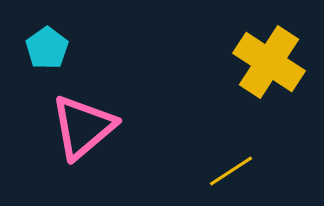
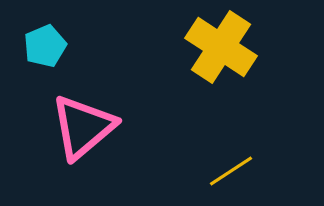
cyan pentagon: moved 2 px left, 2 px up; rotated 12 degrees clockwise
yellow cross: moved 48 px left, 15 px up
